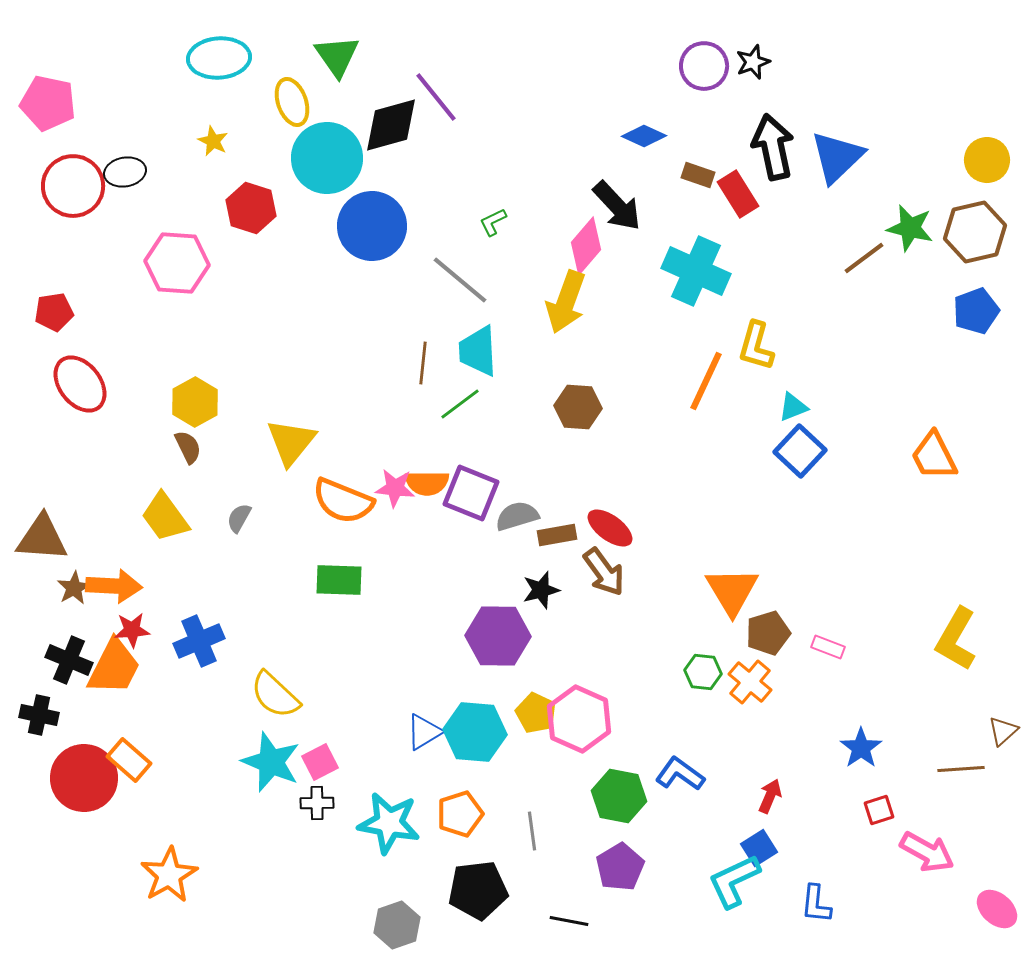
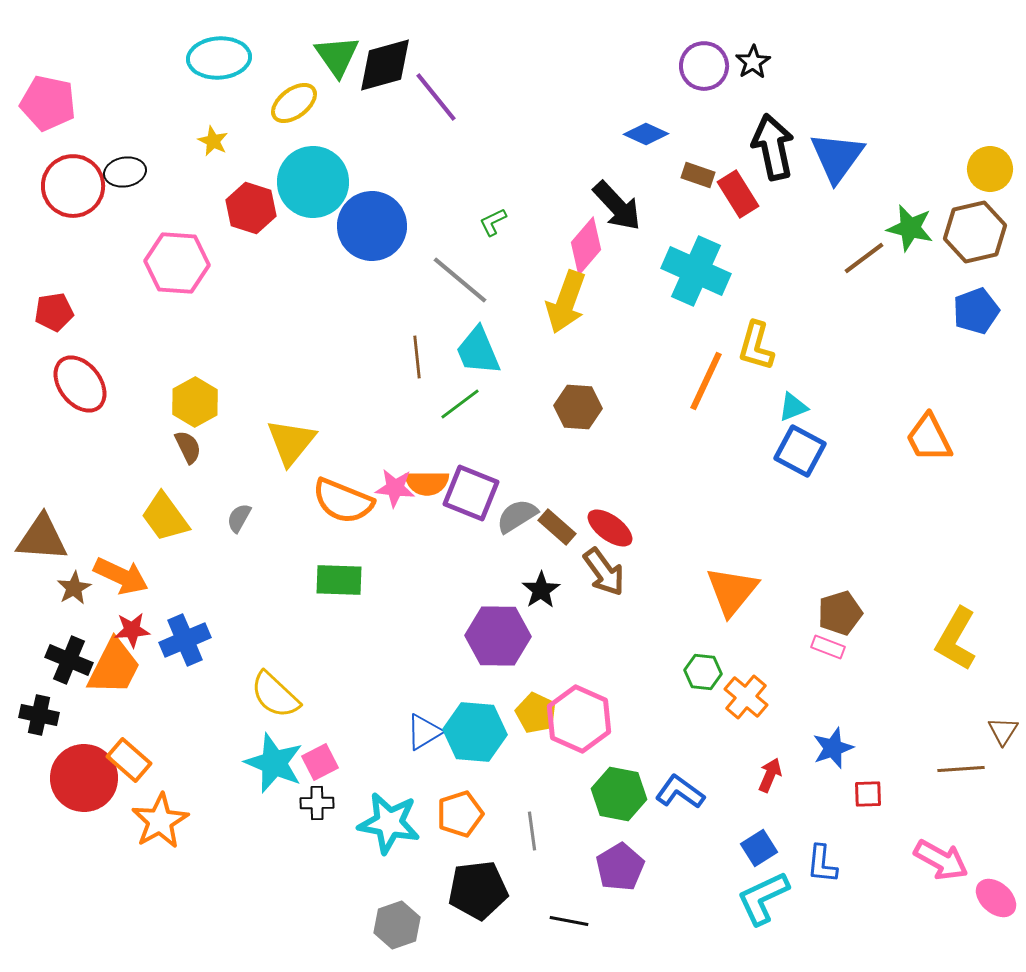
black star at (753, 62): rotated 12 degrees counterclockwise
yellow ellipse at (292, 102): moved 2 px right, 1 px down; rotated 72 degrees clockwise
black diamond at (391, 125): moved 6 px left, 60 px up
blue diamond at (644, 136): moved 2 px right, 2 px up
blue triangle at (837, 157): rotated 10 degrees counterclockwise
cyan circle at (327, 158): moved 14 px left, 24 px down
yellow circle at (987, 160): moved 3 px right, 9 px down
cyan trapezoid at (478, 351): rotated 20 degrees counterclockwise
brown line at (423, 363): moved 6 px left, 6 px up; rotated 12 degrees counterclockwise
blue square at (800, 451): rotated 15 degrees counterclockwise
orange trapezoid at (934, 456): moved 5 px left, 18 px up
gray semicircle at (517, 516): rotated 15 degrees counterclockwise
brown rectangle at (557, 535): moved 8 px up; rotated 51 degrees clockwise
orange arrow at (114, 586): moved 7 px right, 10 px up; rotated 22 degrees clockwise
black star at (541, 590): rotated 18 degrees counterclockwise
orange triangle at (732, 591): rotated 10 degrees clockwise
brown pentagon at (768, 633): moved 72 px right, 20 px up
blue cross at (199, 641): moved 14 px left, 1 px up
orange cross at (750, 682): moved 4 px left, 15 px down
brown triangle at (1003, 731): rotated 16 degrees counterclockwise
blue star at (861, 748): moved 28 px left; rotated 15 degrees clockwise
cyan star at (271, 762): moved 3 px right, 1 px down
blue L-shape at (680, 774): moved 18 px down
green hexagon at (619, 796): moved 2 px up
red arrow at (770, 796): moved 21 px up
red square at (879, 810): moved 11 px left, 16 px up; rotated 16 degrees clockwise
pink arrow at (927, 852): moved 14 px right, 8 px down
orange star at (169, 875): moved 9 px left, 54 px up
cyan L-shape at (734, 881): moved 29 px right, 17 px down
blue L-shape at (816, 904): moved 6 px right, 40 px up
pink ellipse at (997, 909): moved 1 px left, 11 px up
